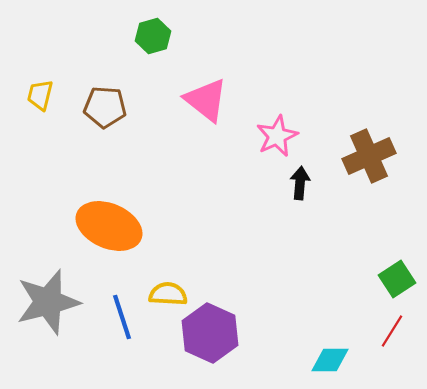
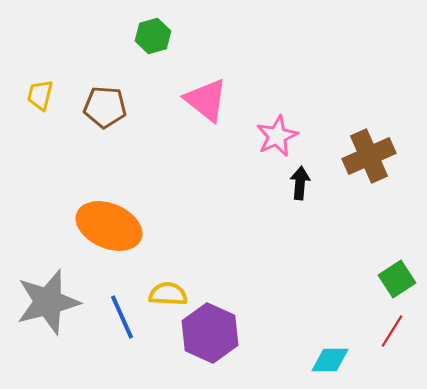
blue line: rotated 6 degrees counterclockwise
